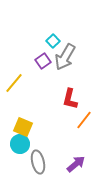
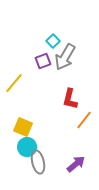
purple square: rotated 14 degrees clockwise
cyan circle: moved 7 px right, 3 px down
